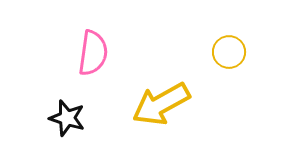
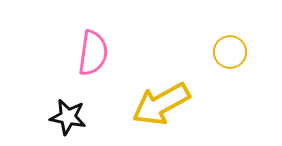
yellow circle: moved 1 px right
black star: moved 1 px right, 1 px up; rotated 6 degrees counterclockwise
